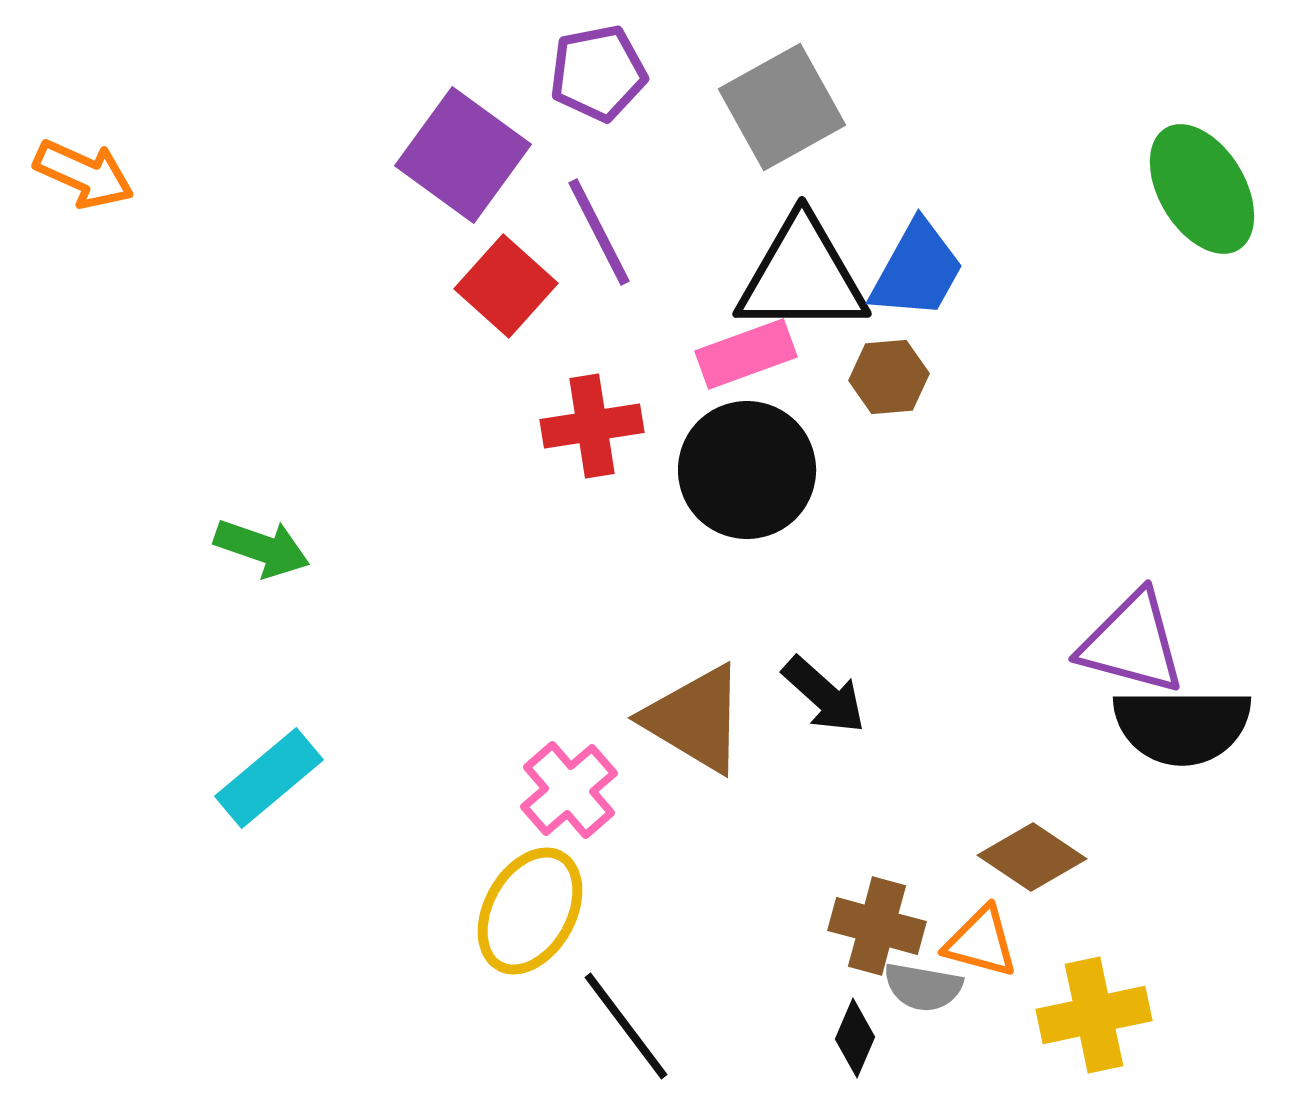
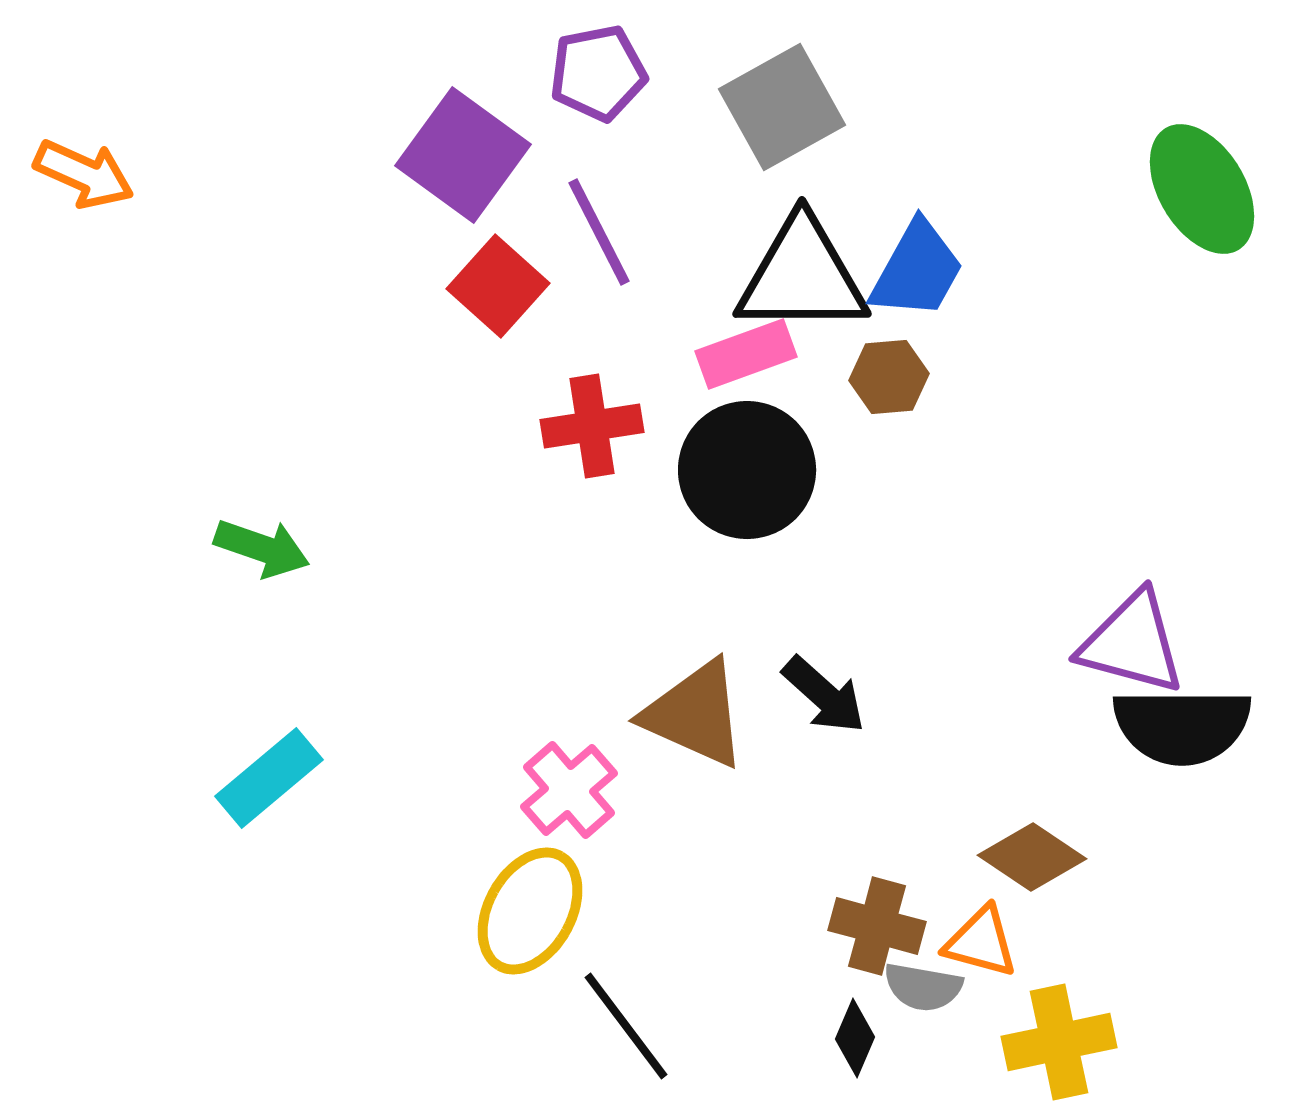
red square: moved 8 px left
brown triangle: moved 5 px up; rotated 7 degrees counterclockwise
yellow cross: moved 35 px left, 27 px down
